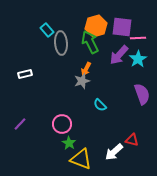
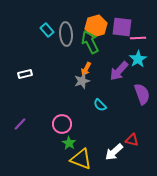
gray ellipse: moved 5 px right, 9 px up
purple arrow: moved 16 px down
